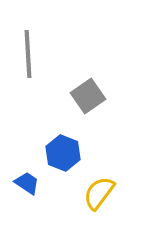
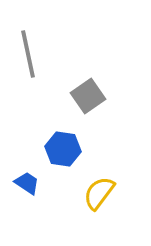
gray line: rotated 9 degrees counterclockwise
blue hexagon: moved 4 px up; rotated 12 degrees counterclockwise
